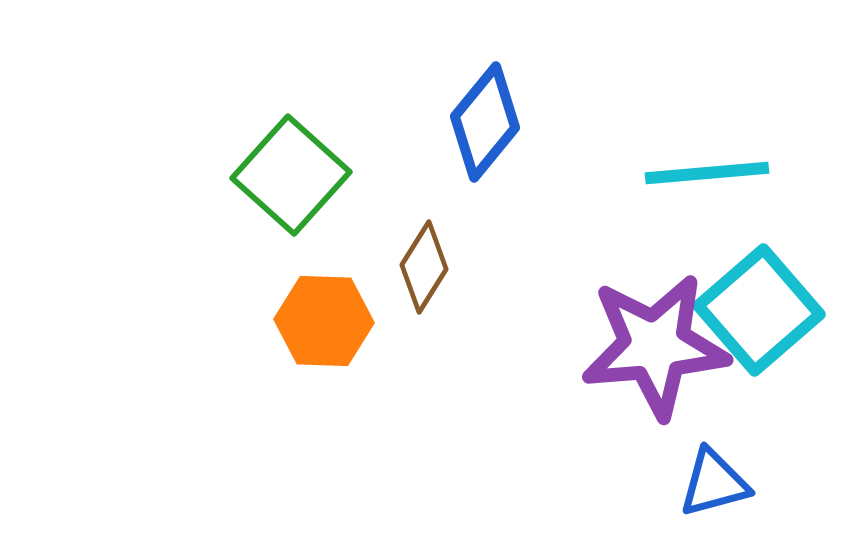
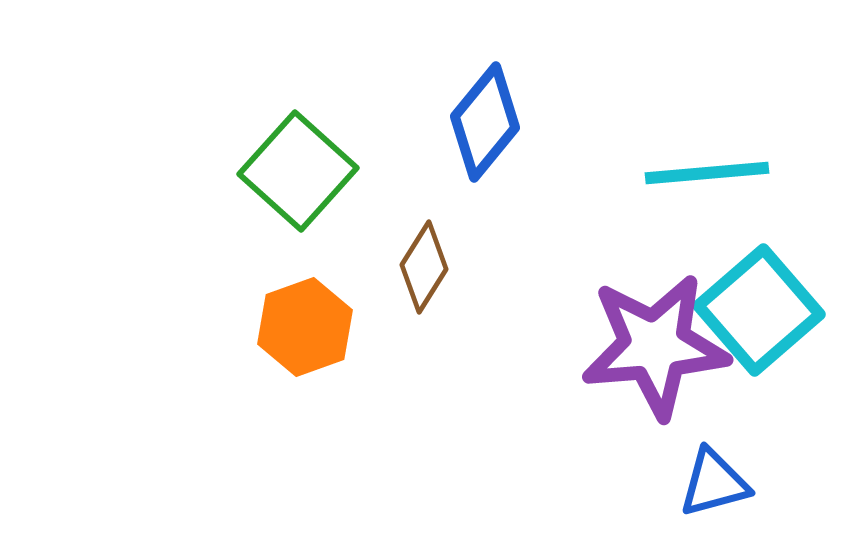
green square: moved 7 px right, 4 px up
orange hexagon: moved 19 px left, 6 px down; rotated 22 degrees counterclockwise
